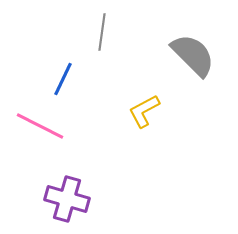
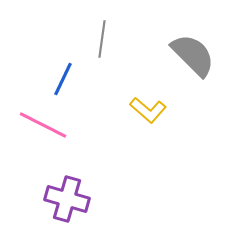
gray line: moved 7 px down
yellow L-shape: moved 4 px right, 1 px up; rotated 111 degrees counterclockwise
pink line: moved 3 px right, 1 px up
